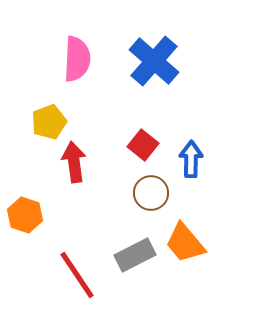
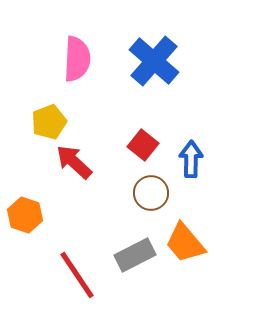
red arrow: rotated 39 degrees counterclockwise
